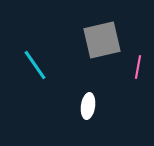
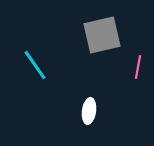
gray square: moved 5 px up
white ellipse: moved 1 px right, 5 px down
